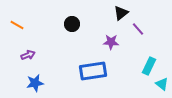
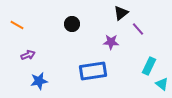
blue star: moved 4 px right, 2 px up
